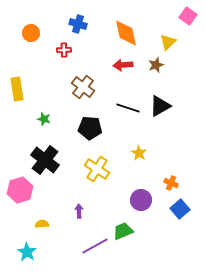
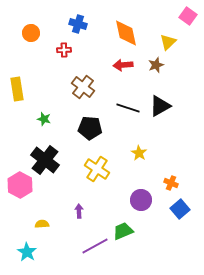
pink hexagon: moved 5 px up; rotated 15 degrees counterclockwise
